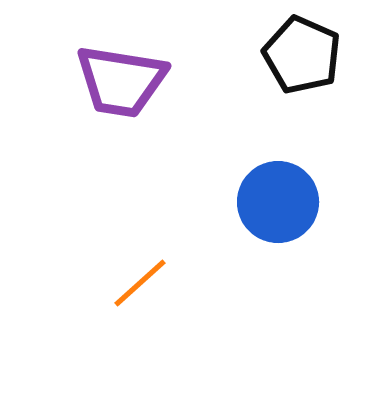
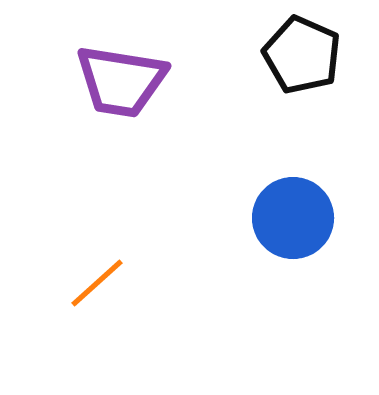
blue circle: moved 15 px right, 16 px down
orange line: moved 43 px left
